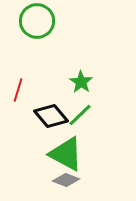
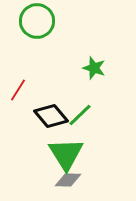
green star: moved 13 px right, 14 px up; rotated 15 degrees counterclockwise
red line: rotated 15 degrees clockwise
green triangle: rotated 30 degrees clockwise
gray diamond: moved 2 px right; rotated 20 degrees counterclockwise
